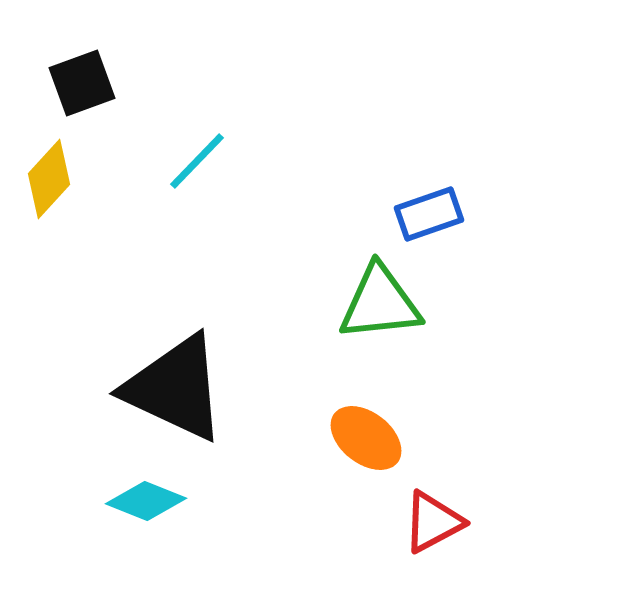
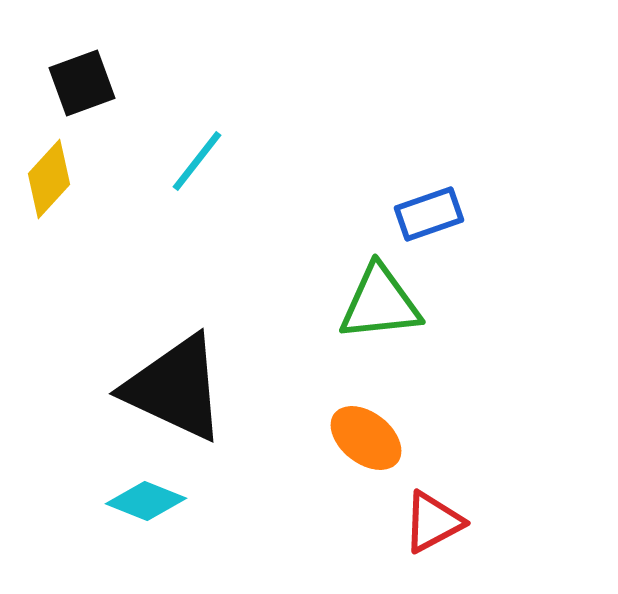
cyan line: rotated 6 degrees counterclockwise
